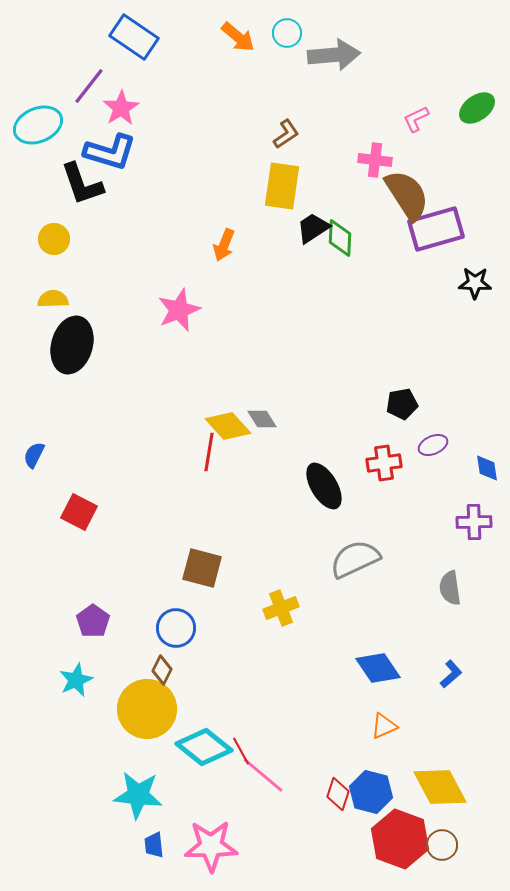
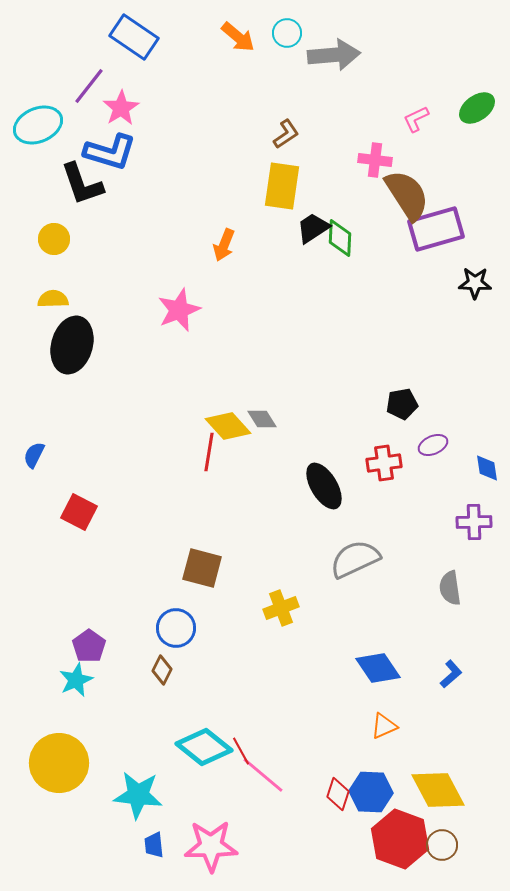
purple pentagon at (93, 621): moved 4 px left, 25 px down
yellow circle at (147, 709): moved 88 px left, 54 px down
yellow diamond at (440, 787): moved 2 px left, 3 px down
blue hexagon at (371, 792): rotated 12 degrees counterclockwise
